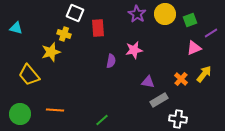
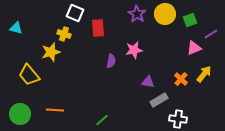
purple line: moved 1 px down
